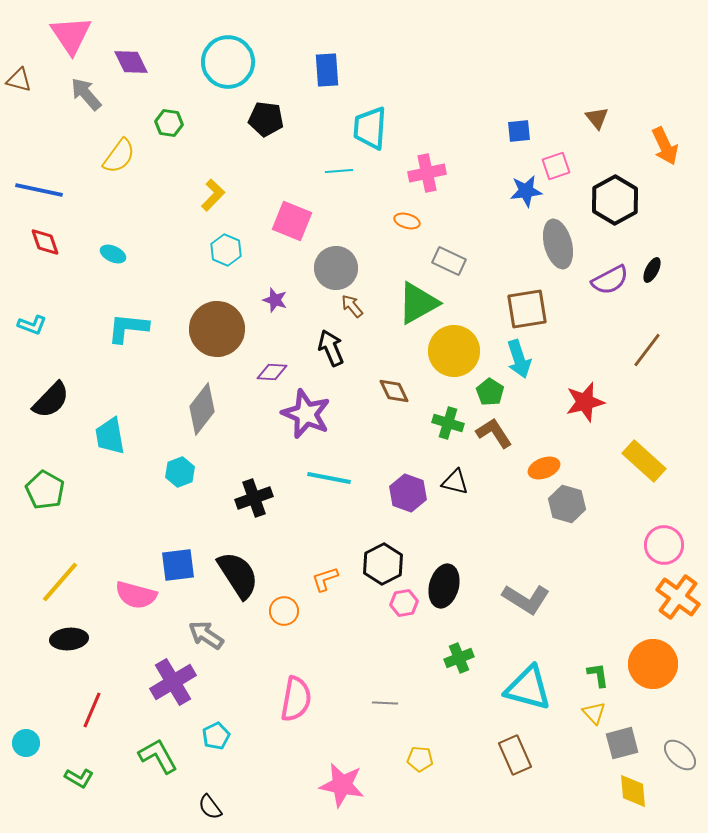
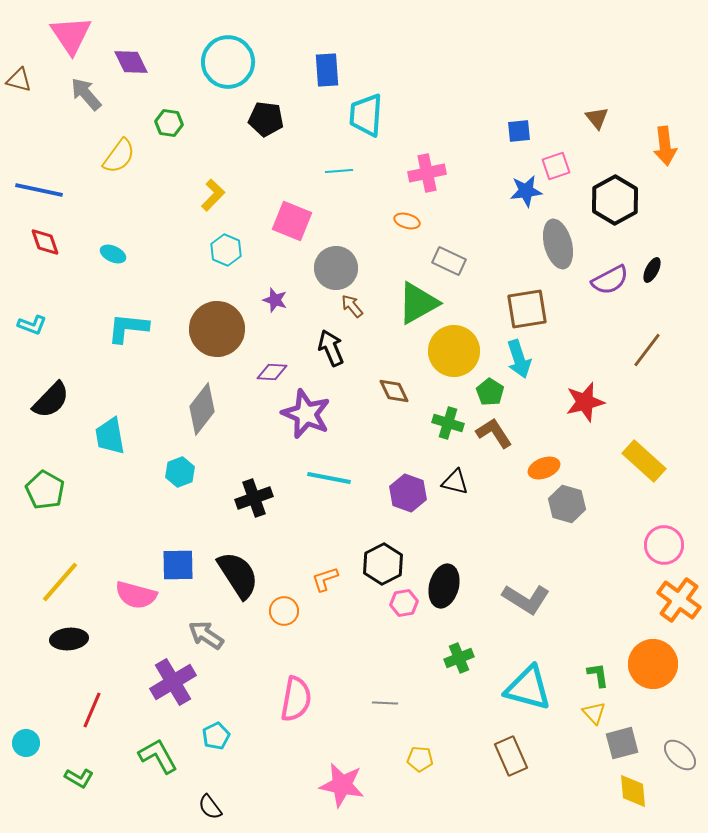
cyan trapezoid at (370, 128): moved 4 px left, 13 px up
orange arrow at (665, 146): rotated 18 degrees clockwise
blue square at (178, 565): rotated 6 degrees clockwise
orange cross at (678, 597): moved 1 px right, 3 px down
brown rectangle at (515, 755): moved 4 px left, 1 px down
